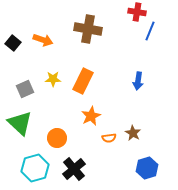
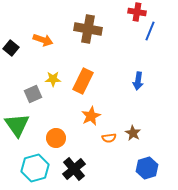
black square: moved 2 px left, 5 px down
gray square: moved 8 px right, 5 px down
green triangle: moved 3 px left, 2 px down; rotated 12 degrees clockwise
orange circle: moved 1 px left
